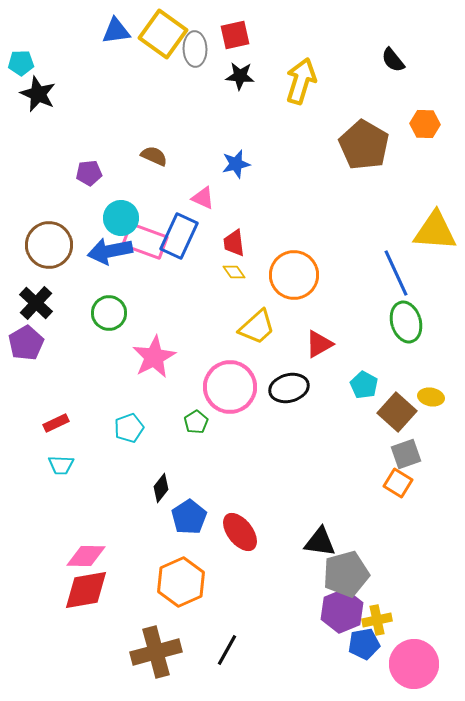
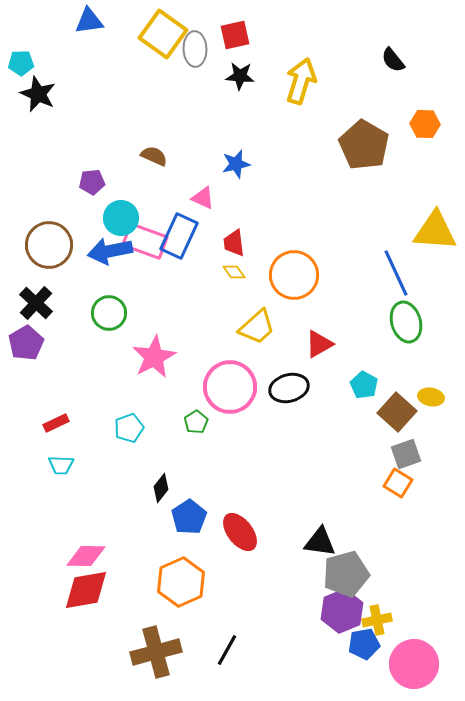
blue triangle at (116, 31): moved 27 px left, 10 px up
purple pentagon at (89, 173): moved 3 px right, 9 px down
